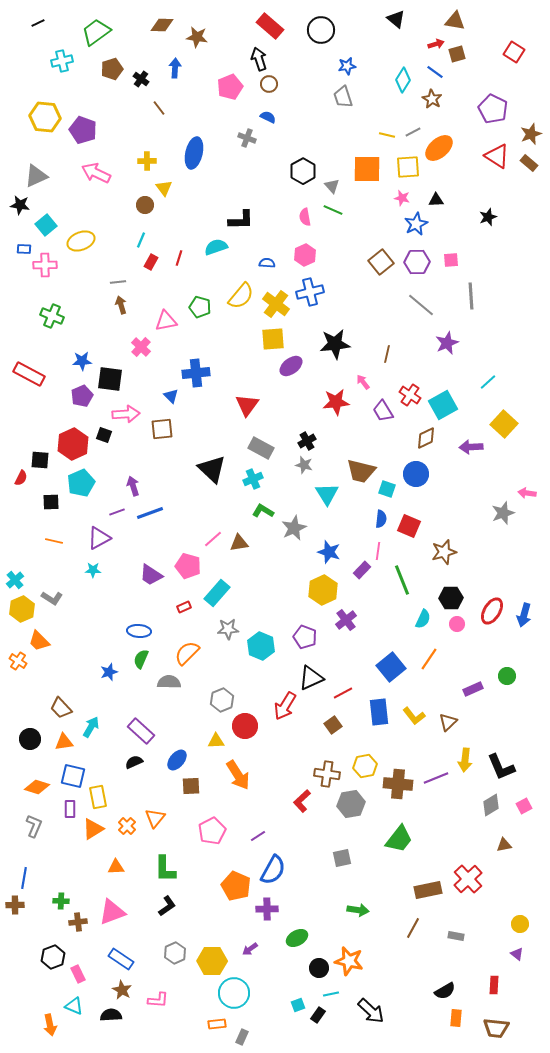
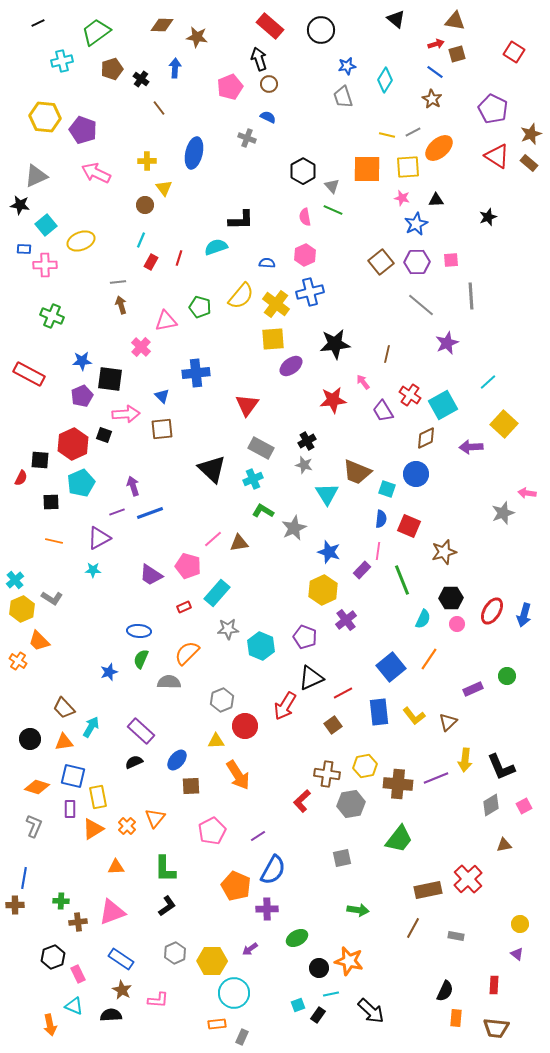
cyan diamond at (403, 80): moved 18 px left
blue triangle at (171, 396): moved 9 px left
red star at (336, 402): moved 3 px left, 2 px up
brown trapezoid at (361, 471): moved 4 px left, 1 px down; rotated 8 degrees clockwise
brown trapezoid at (61, 708): moved 3 px right
black semicircle at (445, 991): rotated 35 degrees counterclockwise
